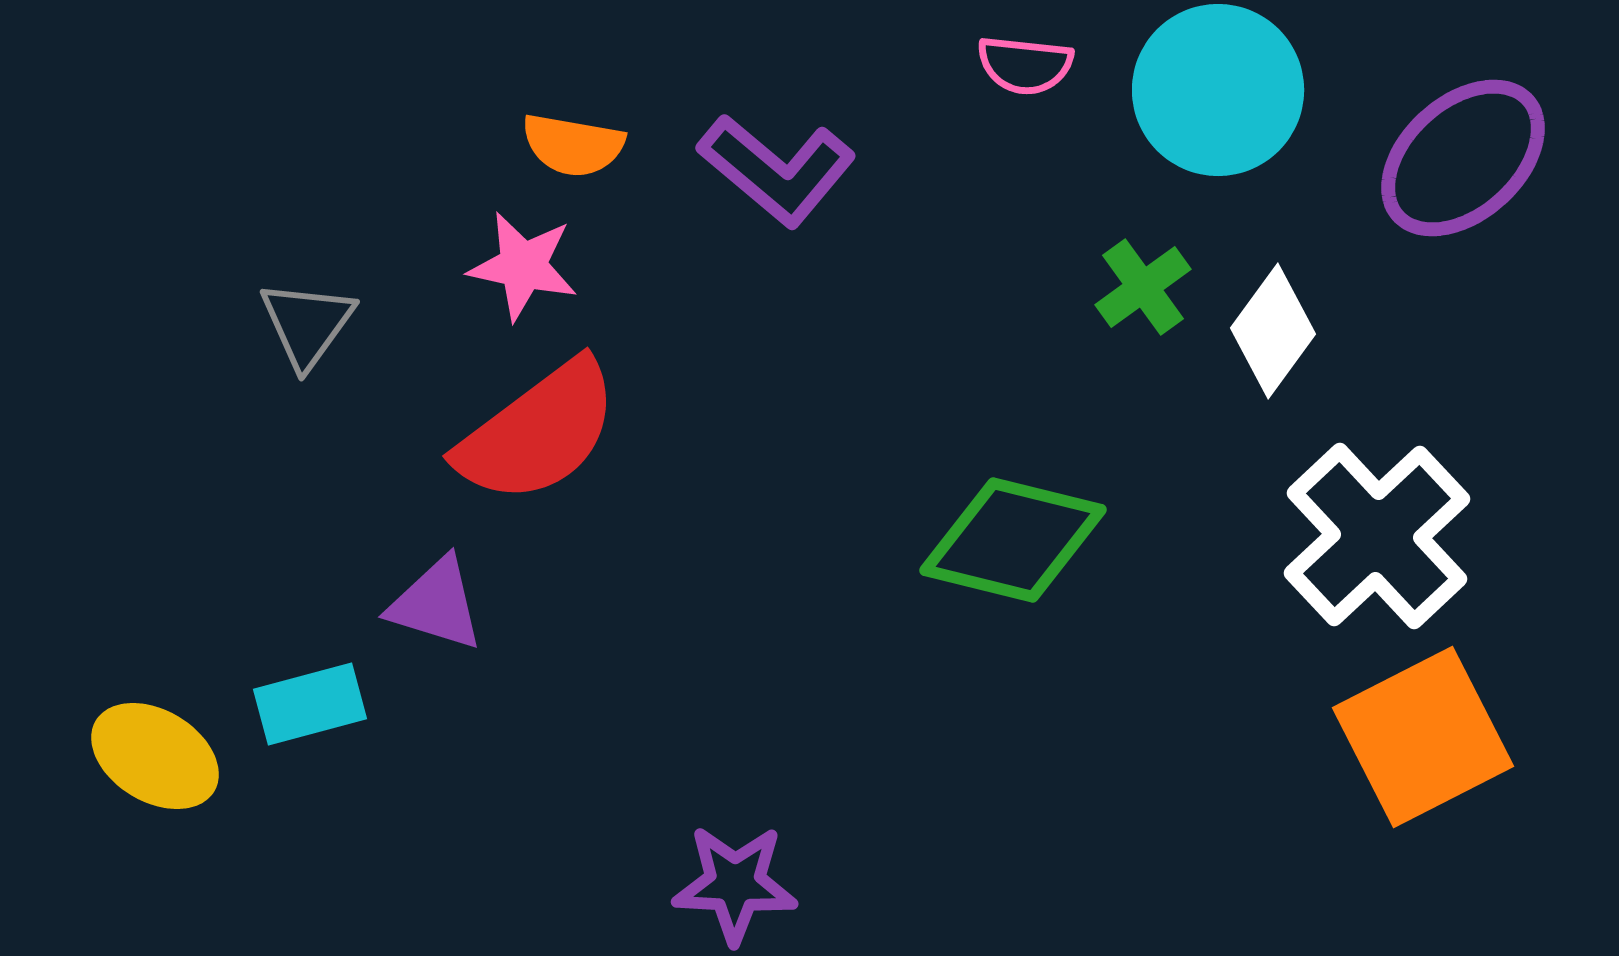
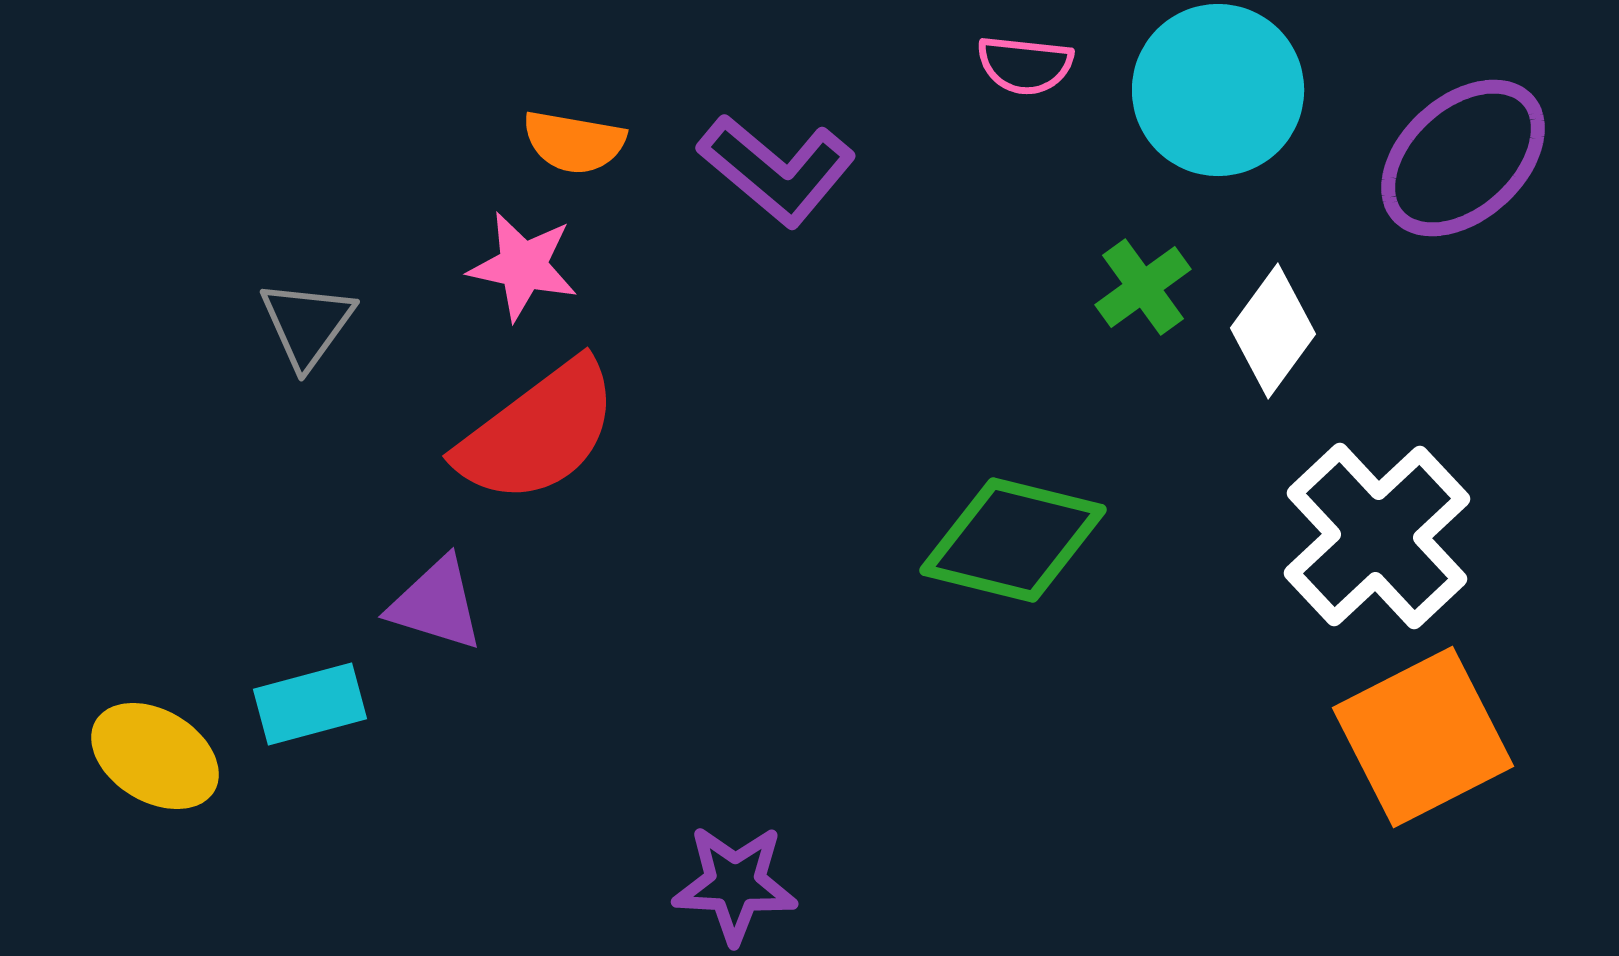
orange semicircle: moved 1 px right, 3 px up
